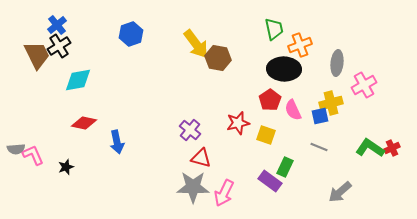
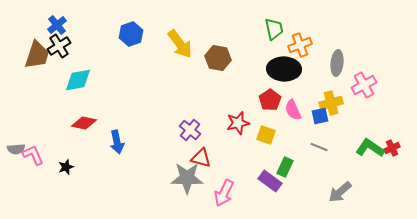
yellow arrow: moved 16 px left
brown trapezoid: rotated 44 degrees clockwise
gray star: moved 6 px left, 9 px up
